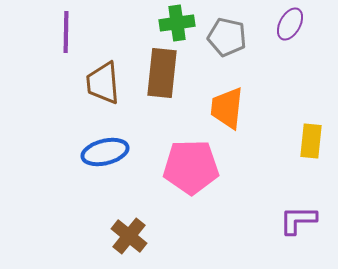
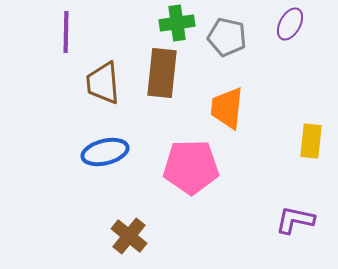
purple L-shape: moved 3 px left; rotated 12 degrees clockwise
